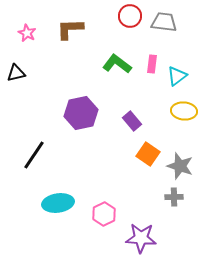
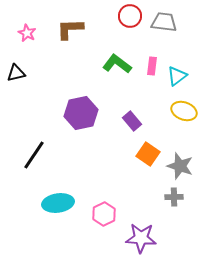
pink rectangle: moved 2 px down
yellow ellipse: rotated 15 degrees clockwise
